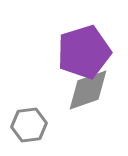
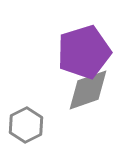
gray hexagon: moved 3 px left; rotated 20 degrees counterclockwise
